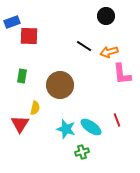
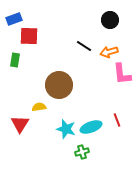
black circle: moved 4 px right, 4 px down
blue rectangle: moved 2 px right, 3 px up
green rectangle: moved 7 px left, 16 px up
brown circle: moved 1 px left
yellow semicircle: moved 4 px right, 1 px up; rotated 112 degrees counterclockwise
cyan ellipse: rotated 55 degrees counterclockwise
